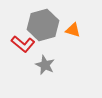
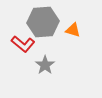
gray hexagon: moved 3 px up; rotated 12 degrees clockwise
gray star: rotated 12 degrees clockwise
